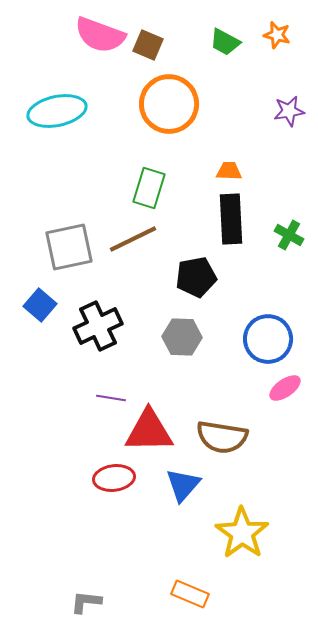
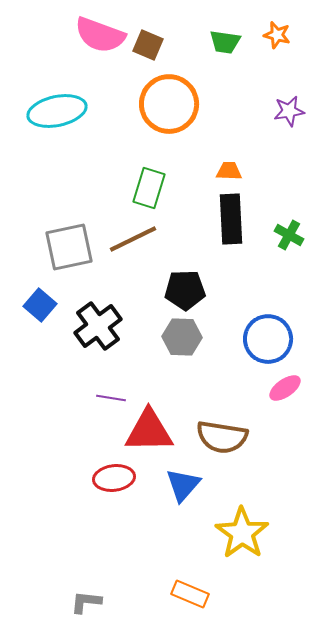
green trapezoid: rotated 20 degrees counterclockwise
black pentagon: moved 11 px left, 13 px down; rotated 9 degrees clockwise
black cross: rotated 12 degrees counterclockwise
